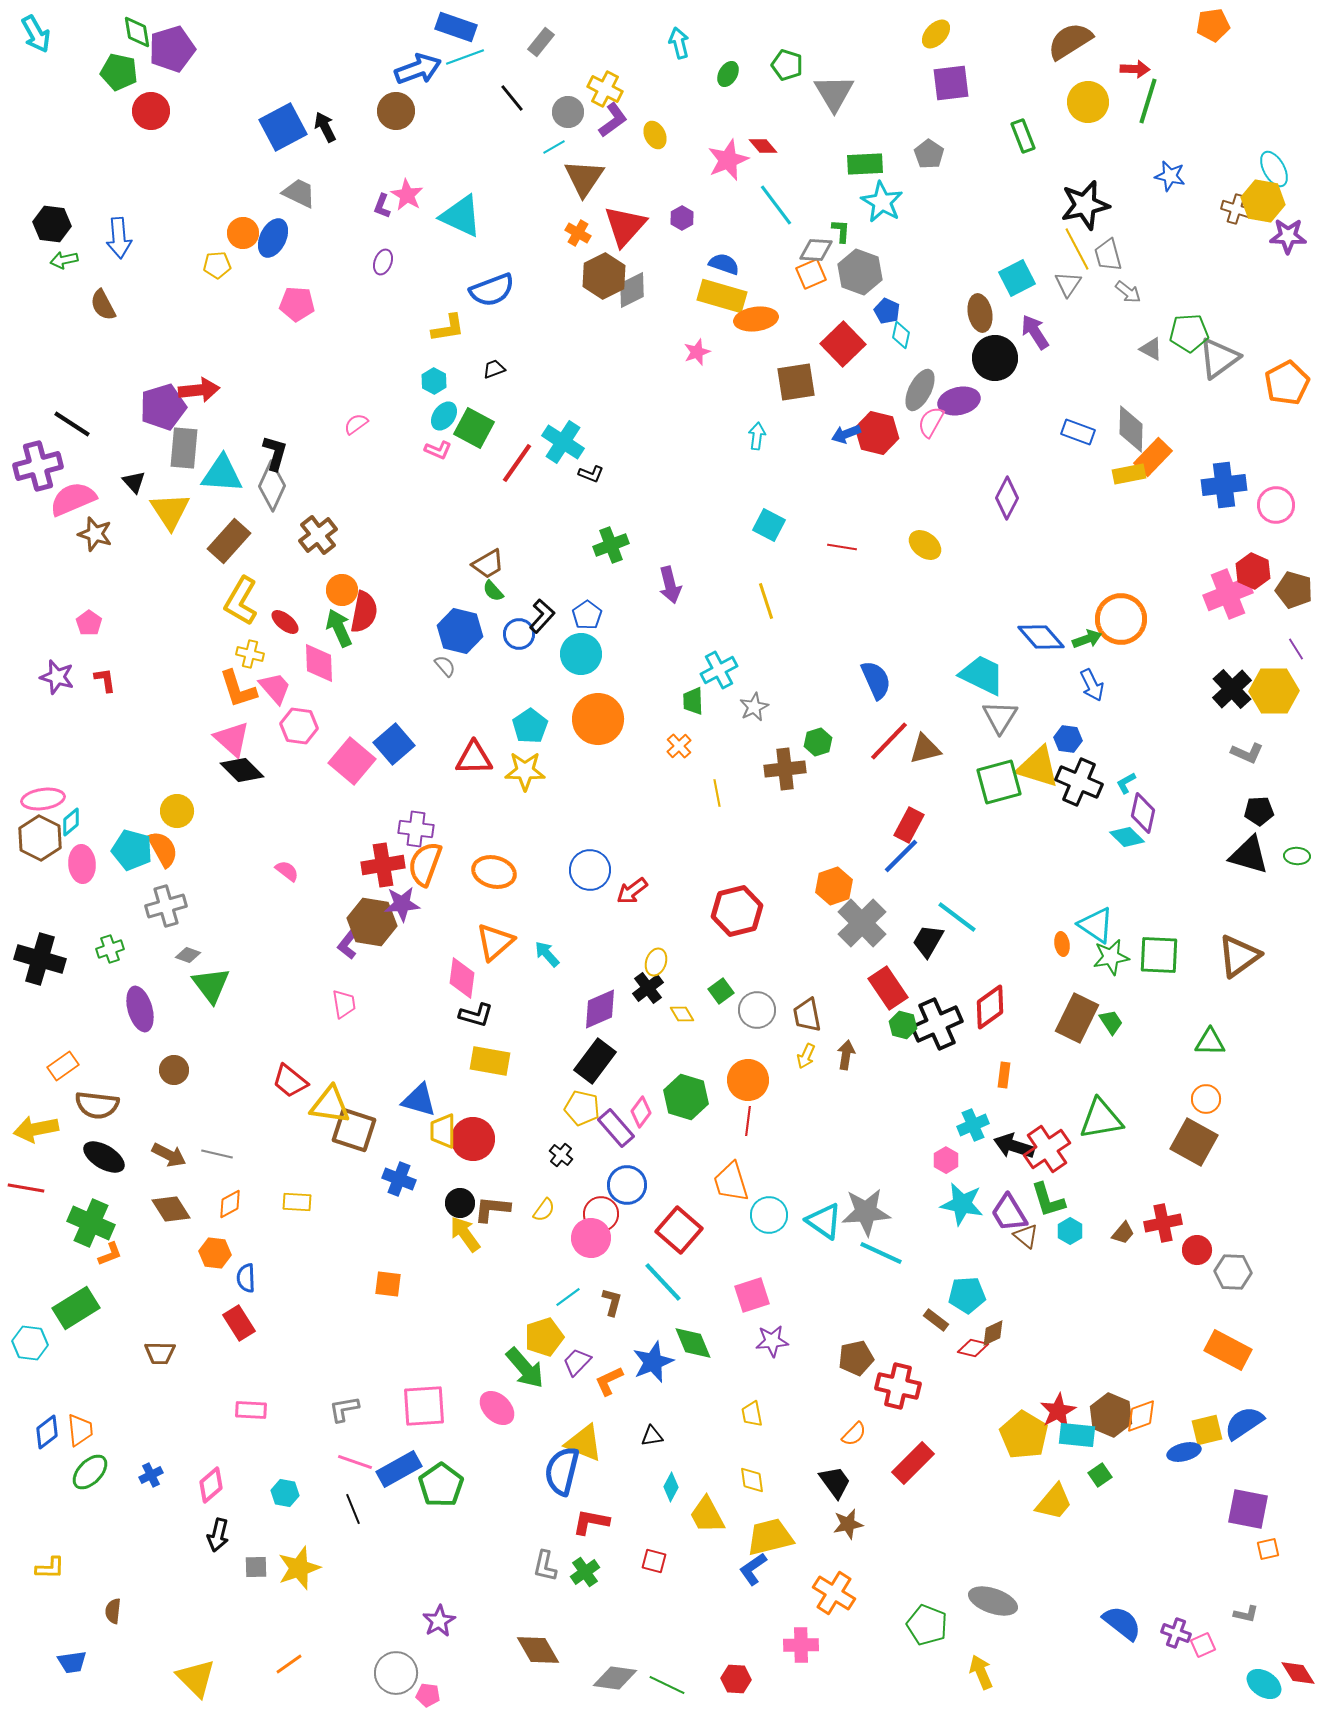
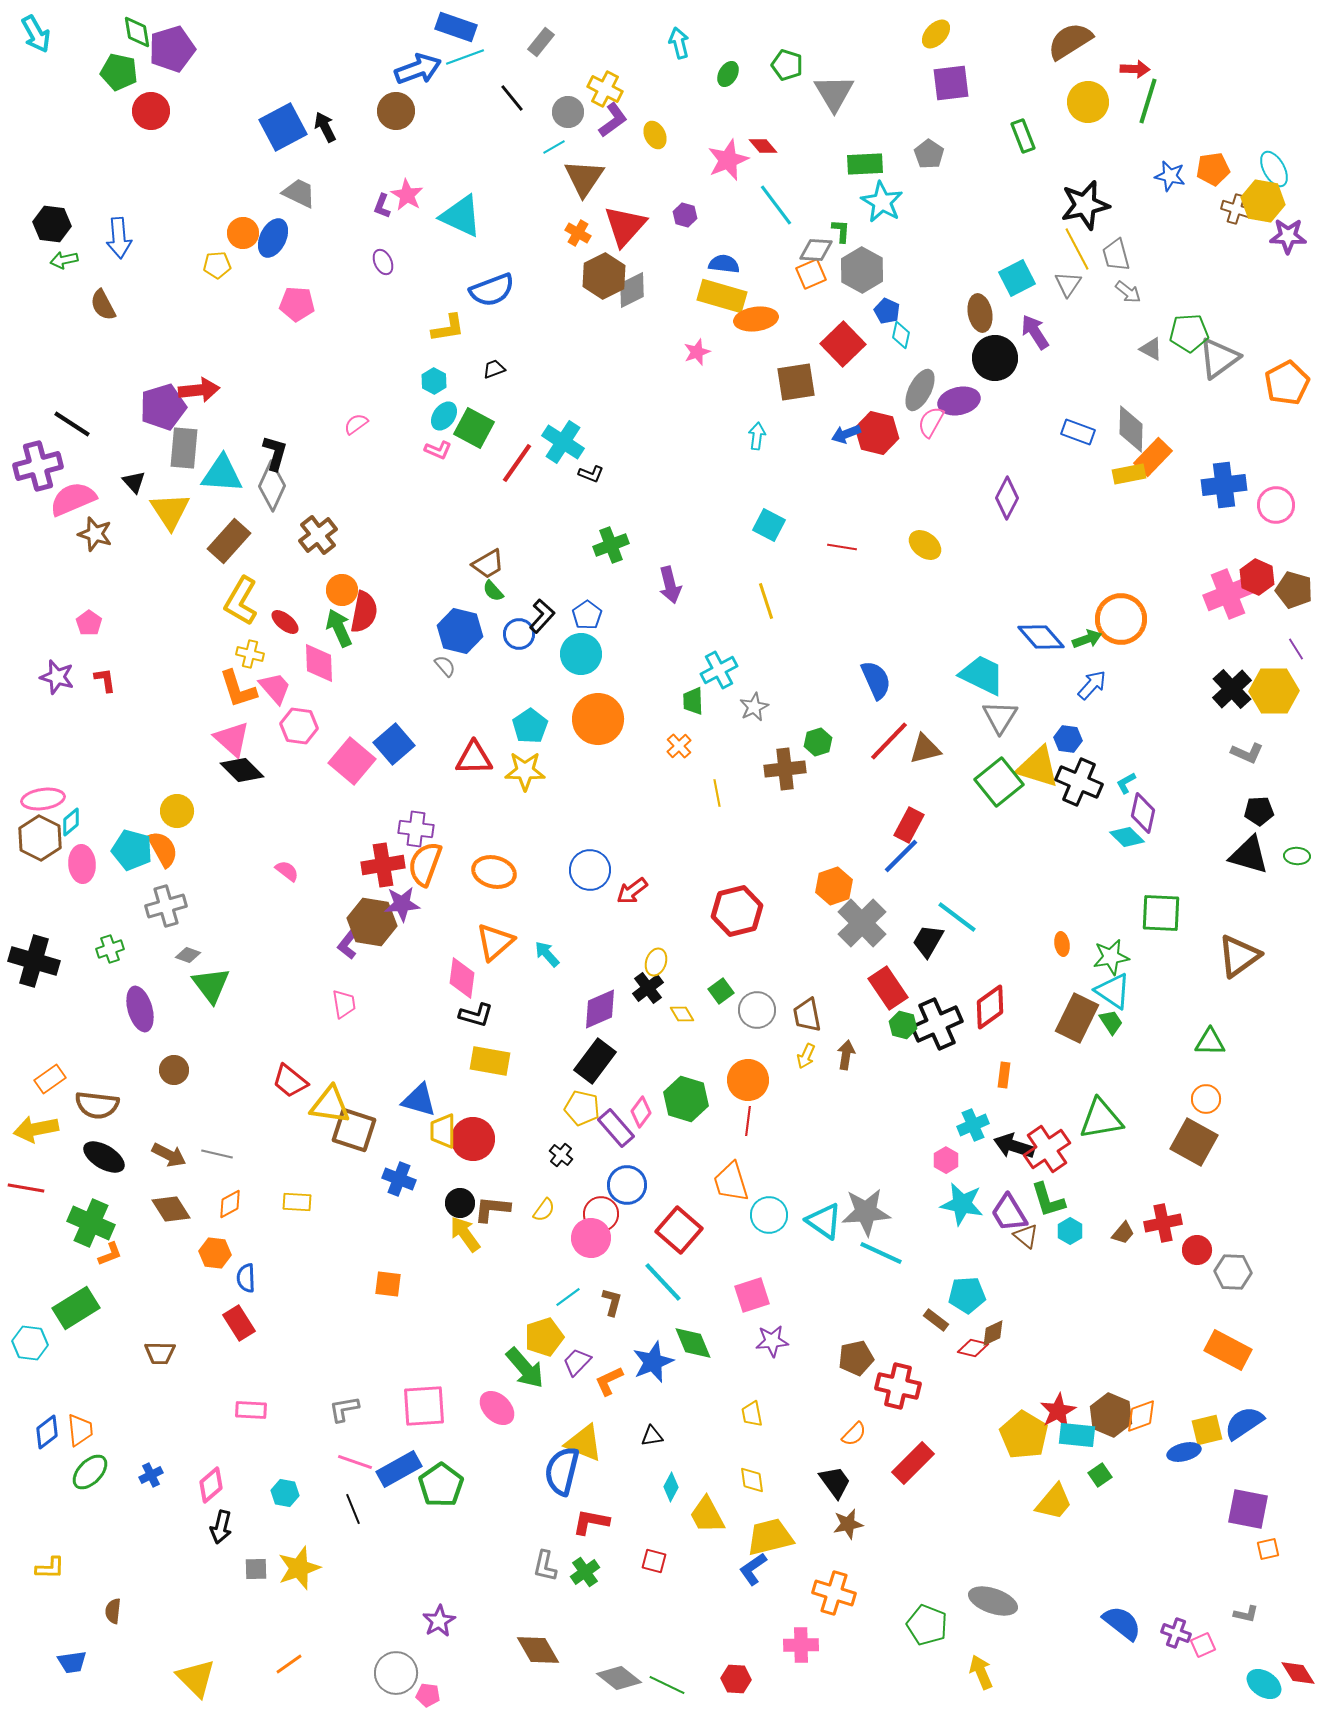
orange pentagon at (1213, 25): moved 144 px down
purple hexagon at (682, 218): moved 3 px right, 3 px up; rotated 15 degrees counterclockwise
gray trapezoid at (1108, 255): moved 8 px right
purple ellipse at (383, 262): rotated 45 degrees counterclockwise
blue semicircle at (724, 264): rotated 12 degrees counterclockwise
gray hexagon at (860, 272): moved 2 px right, 2 px up; rotated 9 degrees clockwise
red hexagon at (1253, 571): moved 4 px right, 6 px down
blue arrow at (1092, 685): rotated 112 degrees counterclockwise
green square at (999, 782): rotated 24 degrees counterclockwise
cyan triangle at (1096, 925): moved 17 px right, 66 px down
green square at (1159, 955): moved 2 px right, 42 px up
black cross at (40, 959): moved 6 px left, 2 px down
orange rectangle at (63, 1066): moved 13 px left, 13 px down
green hexagon at (686, 1097): moved 2 px down
black arrow at (218, 1535): moved 3 px right, 8 px up
gray square at (256, 1567): moved 2 px down
orange cross at (834, 1593): rotated 15 degrees counterclockwise
gray diamond at (615, 1678): moved 4 px right; rotated 30 degrees clockwise
